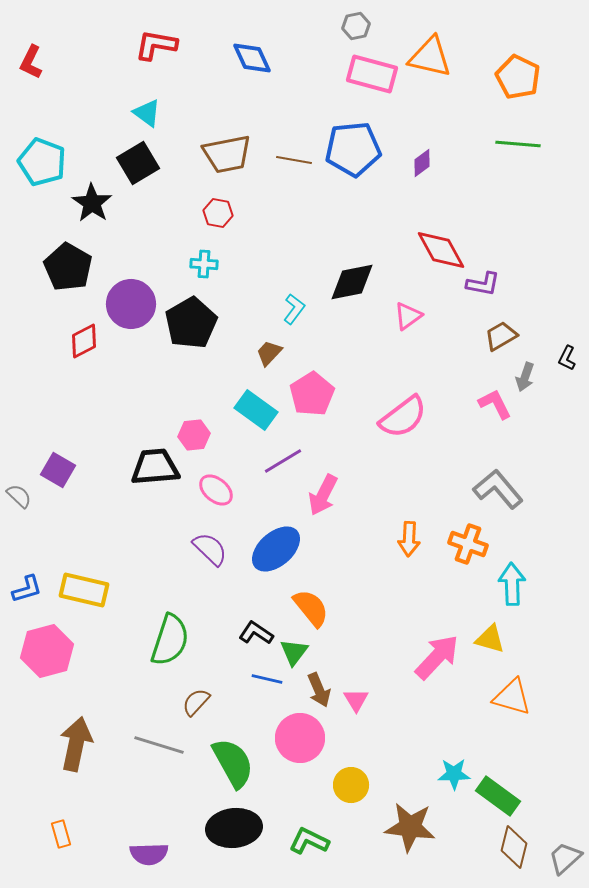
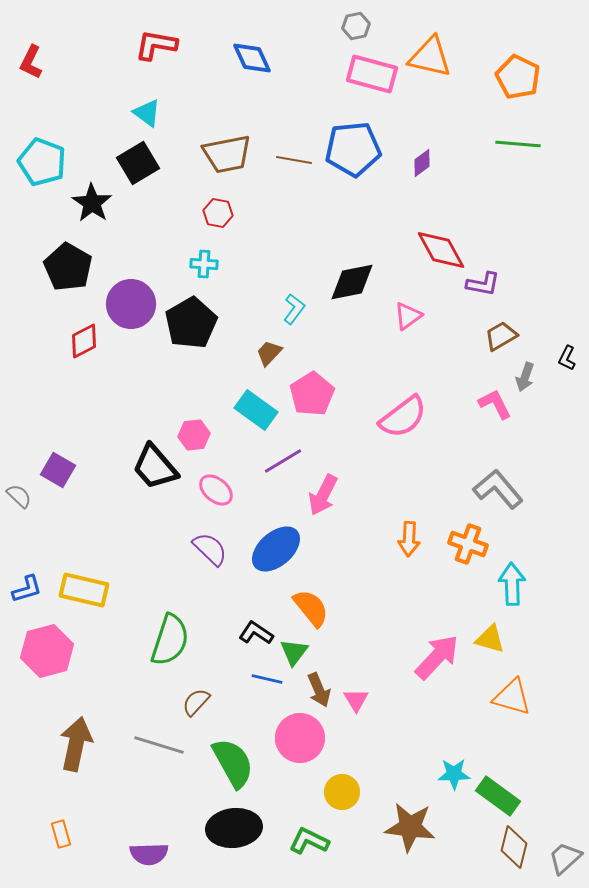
black trapezoid at (155, 467): rotated 126 degrees counterclockwise
yellow circle at (351, 785): moved 9 px left, 7 px down
